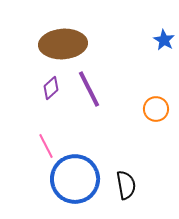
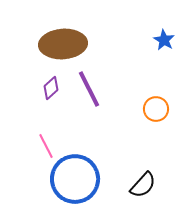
black semicircle: moved 17 px right; rotated 52 degrees clockwise
